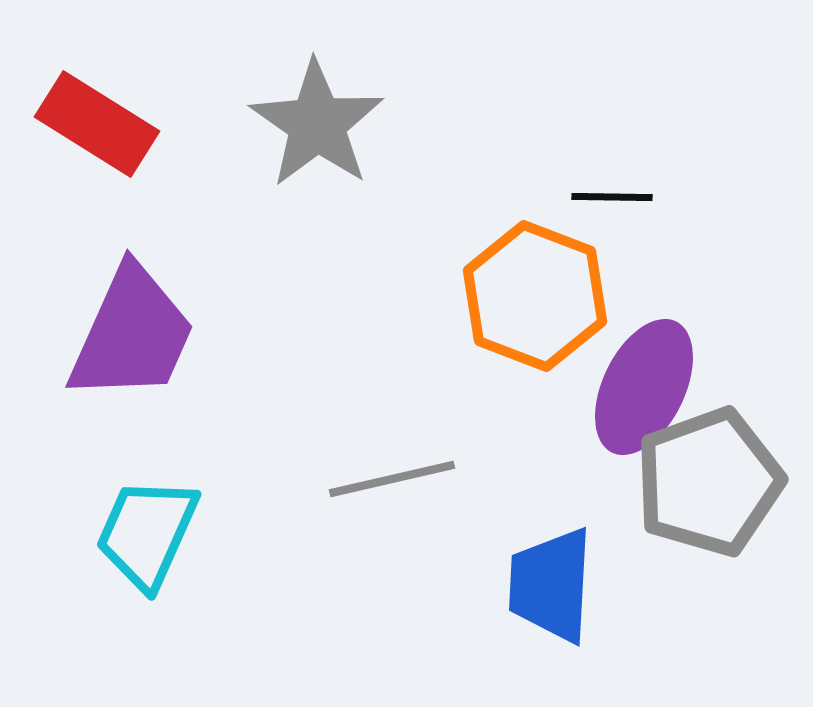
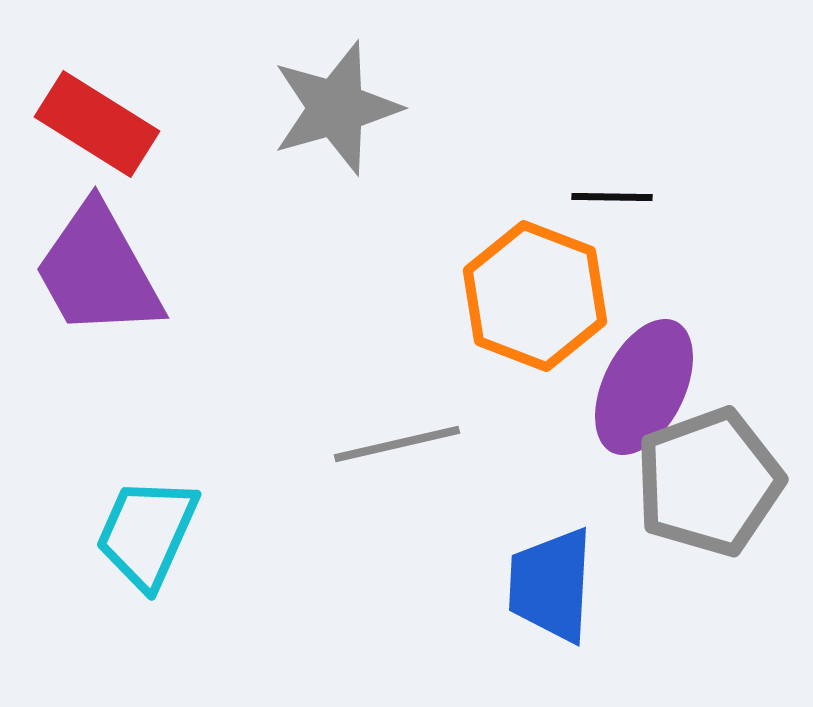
gray star: moved 19 px right, 16 px up; rotated 21 degrees clockwise
purple trapezoid: moved 34 px left, 63 px up; rotated 127 degrees clockwise
gray line: moved 5 px right, 35 px up
